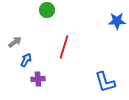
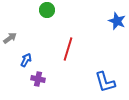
blue star: rotated 24 degrees clockwise
gray arrow: moved 5 px left, 4 px up
red line: moved 4 px right, 2 px down
purple cross: rotated 16 degrees clockwise
